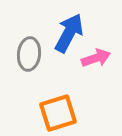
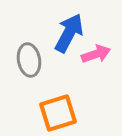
gray ellipse: moved 6 px down; rotated 16 degrees counterclockwise
pink arrow: moved 4 px up
